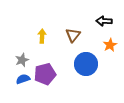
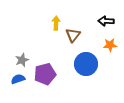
black arrow: moved 2 px right
yellow arrow: moved 14 px right, 13 px up
orange star: rotated 24 degrees clockwise
blue semicircle: moved 5 px left
